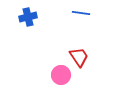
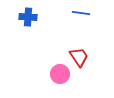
blue cross: rotated 18 degrees clockwise
pink circle: moved 1 px left, 1 px up
